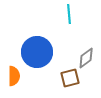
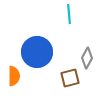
gray diamond: moved 1 px right; rotated 25 degrees counterclockwise
